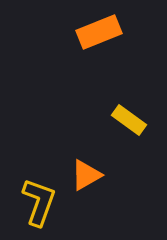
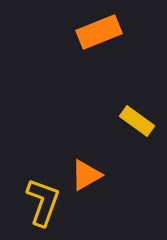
yellow rectangle: moved 8 px right, 1 px down
yellow L-shape: moved 4 px right
